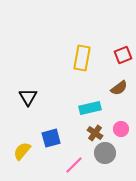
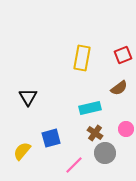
pink circle: moved 5 px right
